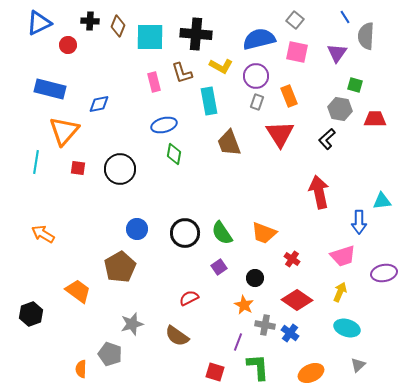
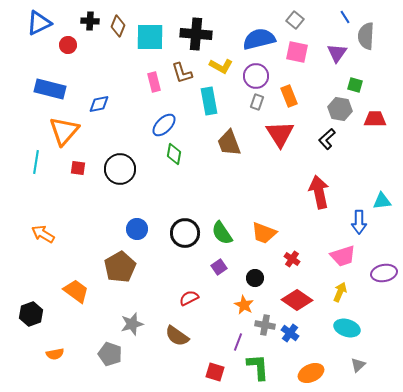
blue ellipse at (164, 125): rotated 30 degrees counterclockwise
orange trapezoid at (78, 291): moved 2 px left
orange semicircle at (81, 369): moved 26 px left, 15 px up; rotated 102 degrees counterclockwise
